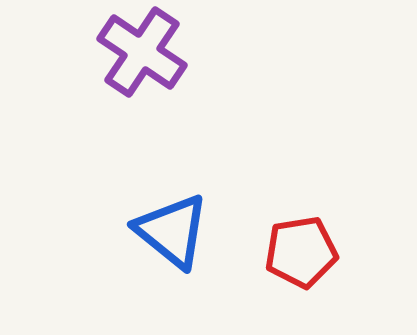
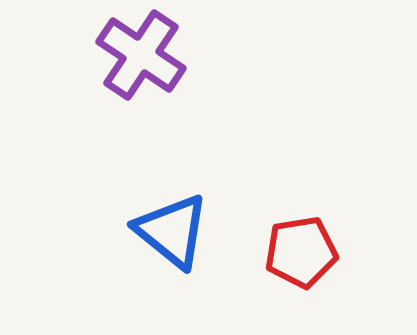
purple cross: moved 1 px left, 3 px down
